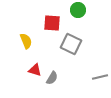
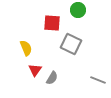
yellow semicircle: moved 7 px down
red triangle: rotated 48 degrees clockwise
gray line: moved 2 px left, 3 px down; rotated 35 degrees clockwise
